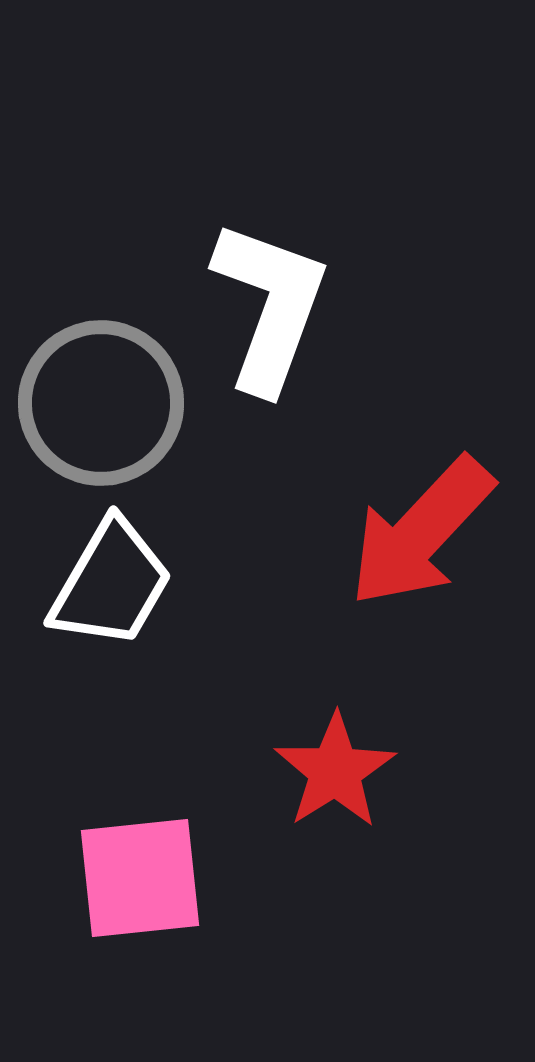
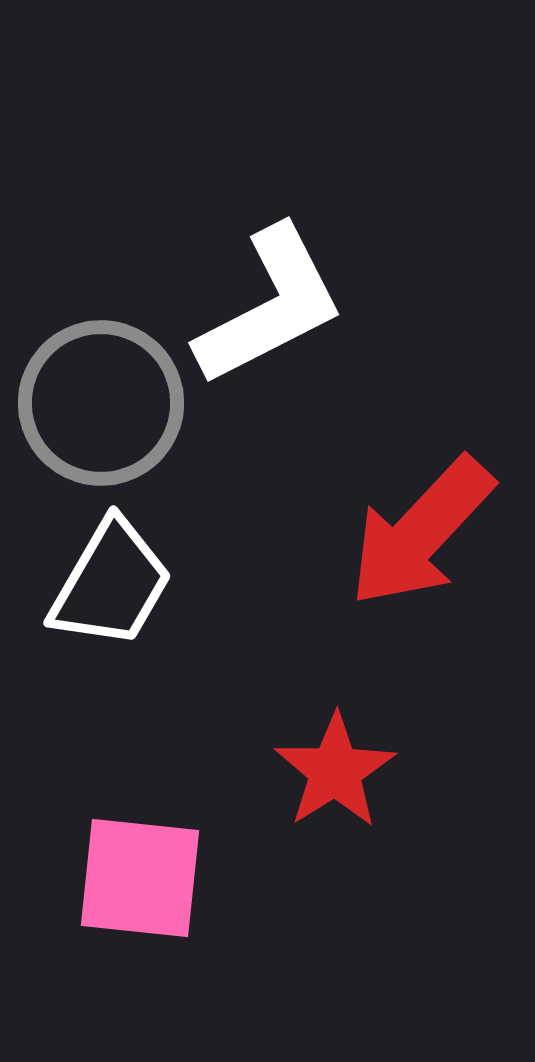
white L-shape: rotated 43 degrees clockwise
pink square: rotated 12 degrees clockwise
